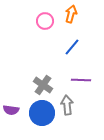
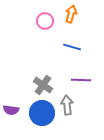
blue line: rotated 66 degrees clockwise
